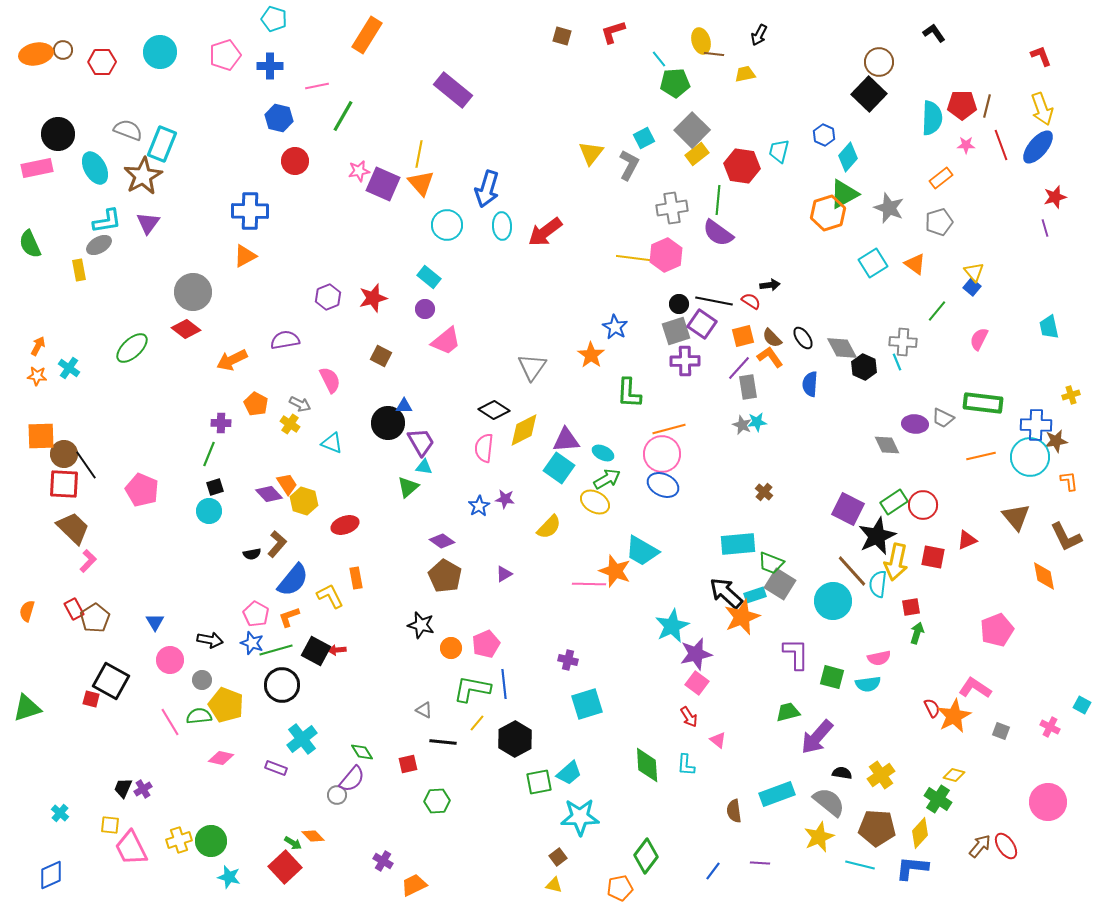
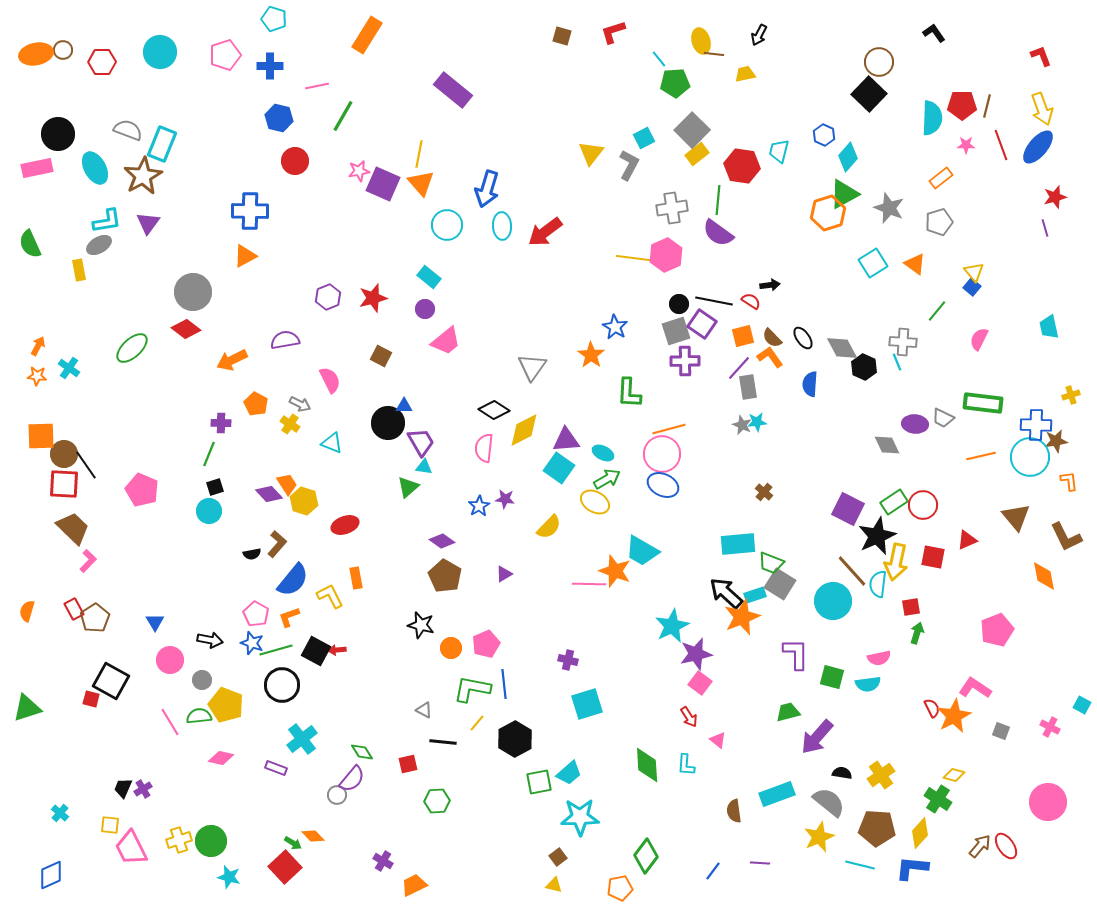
pink square at (697, 683): moved 3 px right
